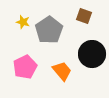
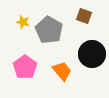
gray pentagon: rotated 8 degrees counterclockwise
pink pentagon: rotated 10 degrees counterclockwise
